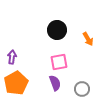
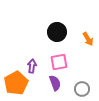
black circle: moved 2 px down
purple arrow: moved 20 px right, 9 px down
